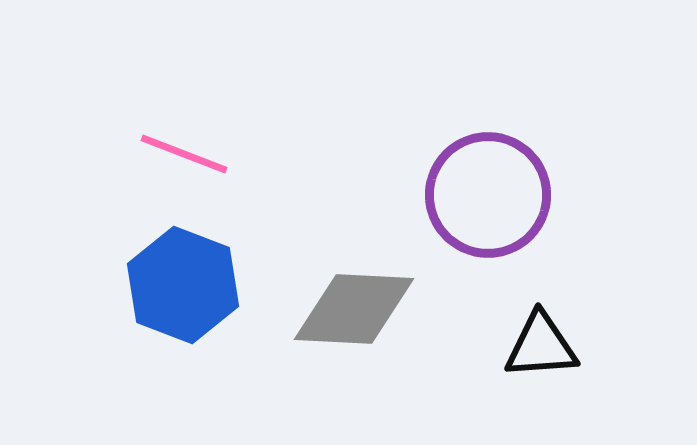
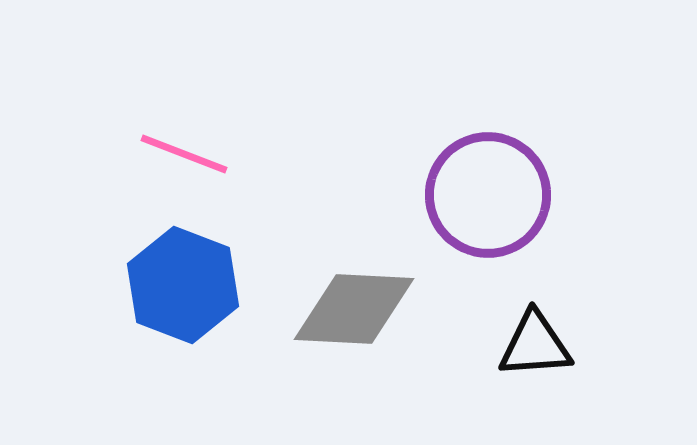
black triangle: moved 6 px left, 1 px up
